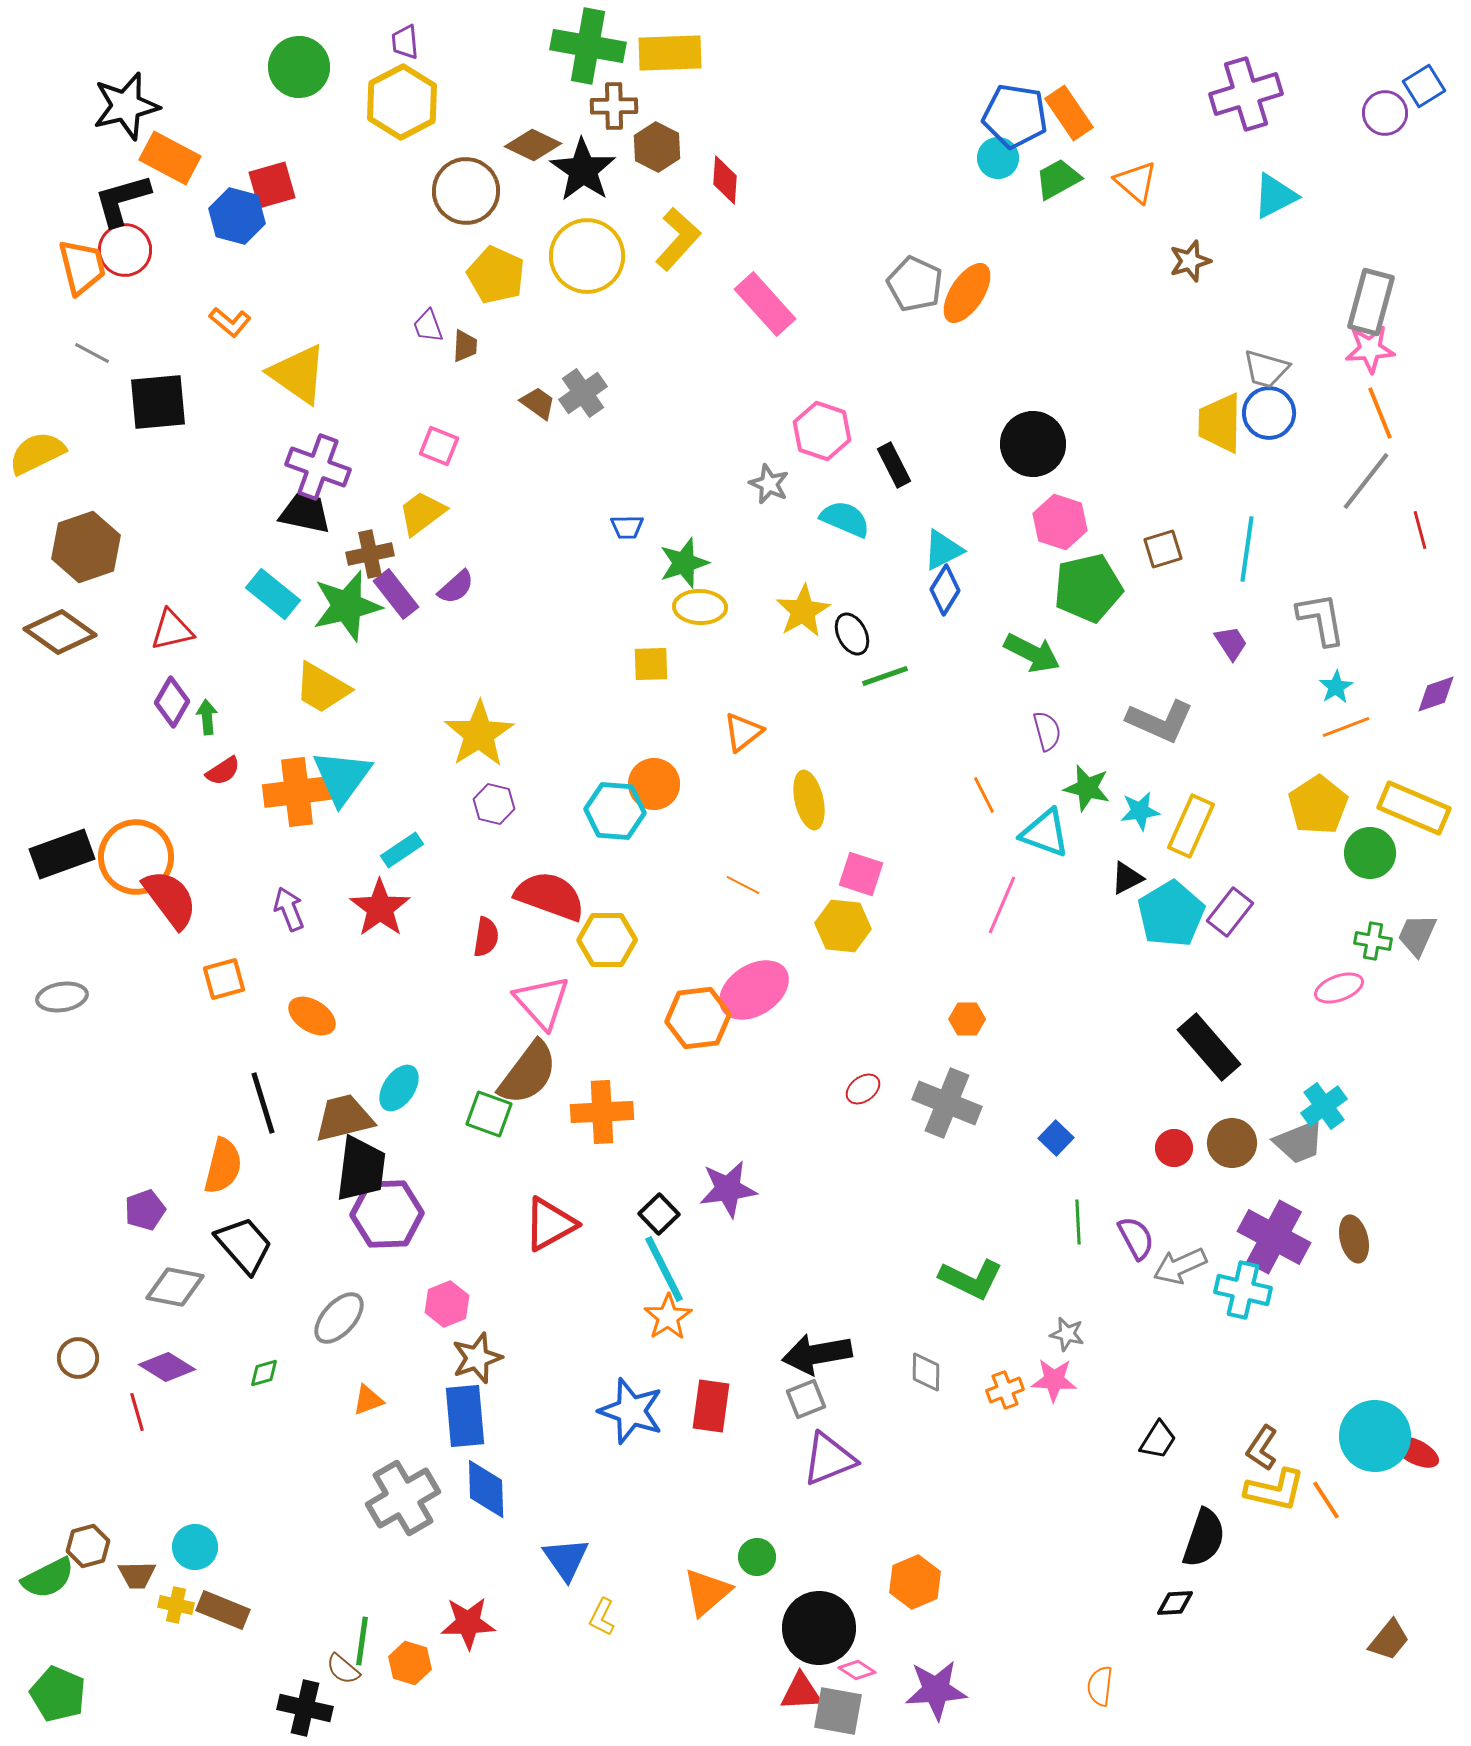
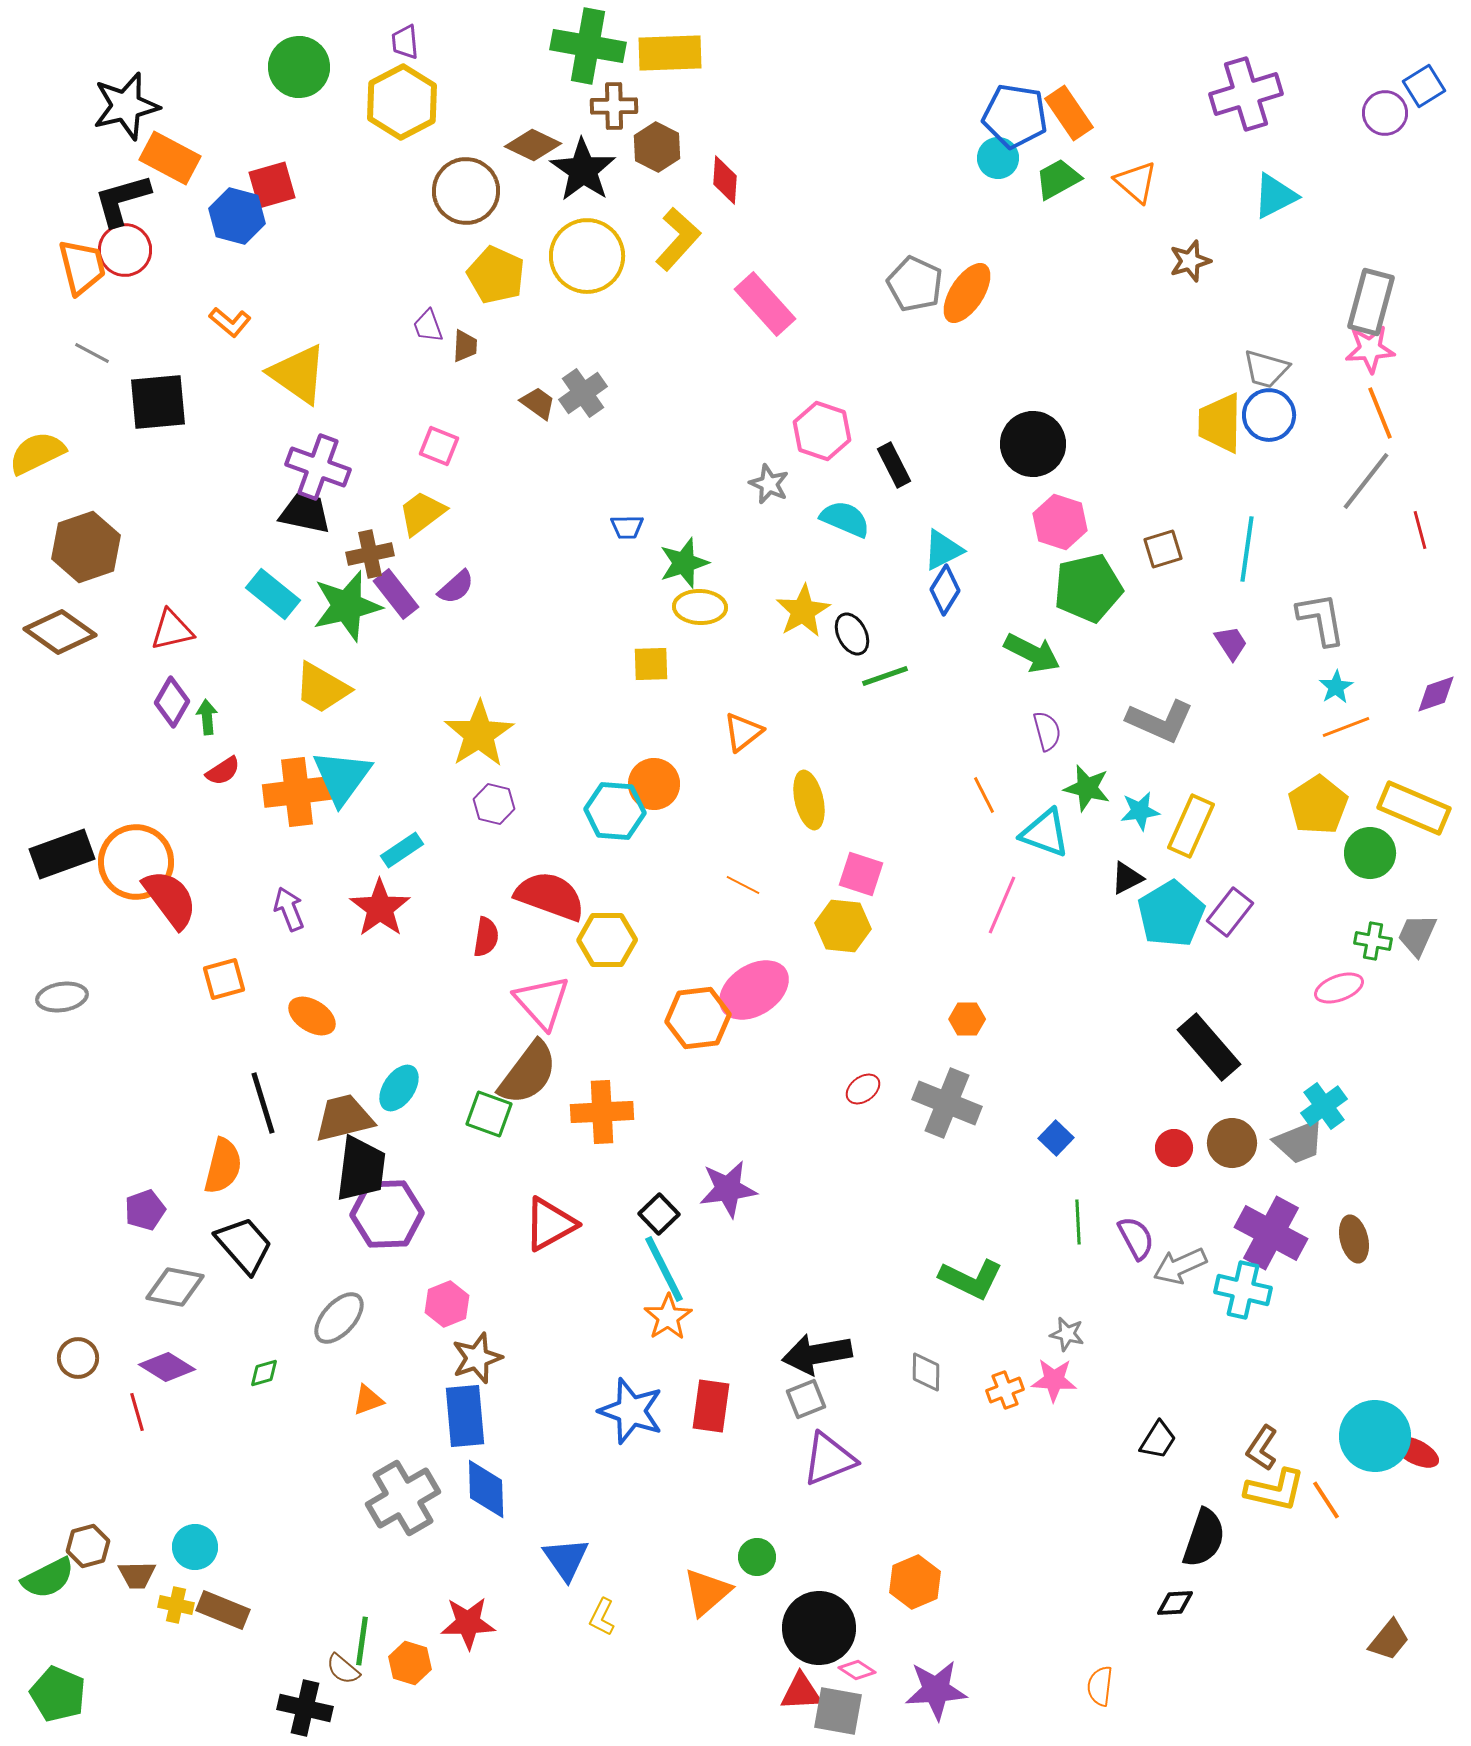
blue circle at (1269, 413): moved 2 px down
orange circle at (136, 857): moved 5 px down
purple cross at (1274, 1237): moved 3 px left, 4 px up
